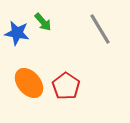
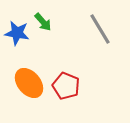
red pentagon: rotated 12 degrees counterclockwise
